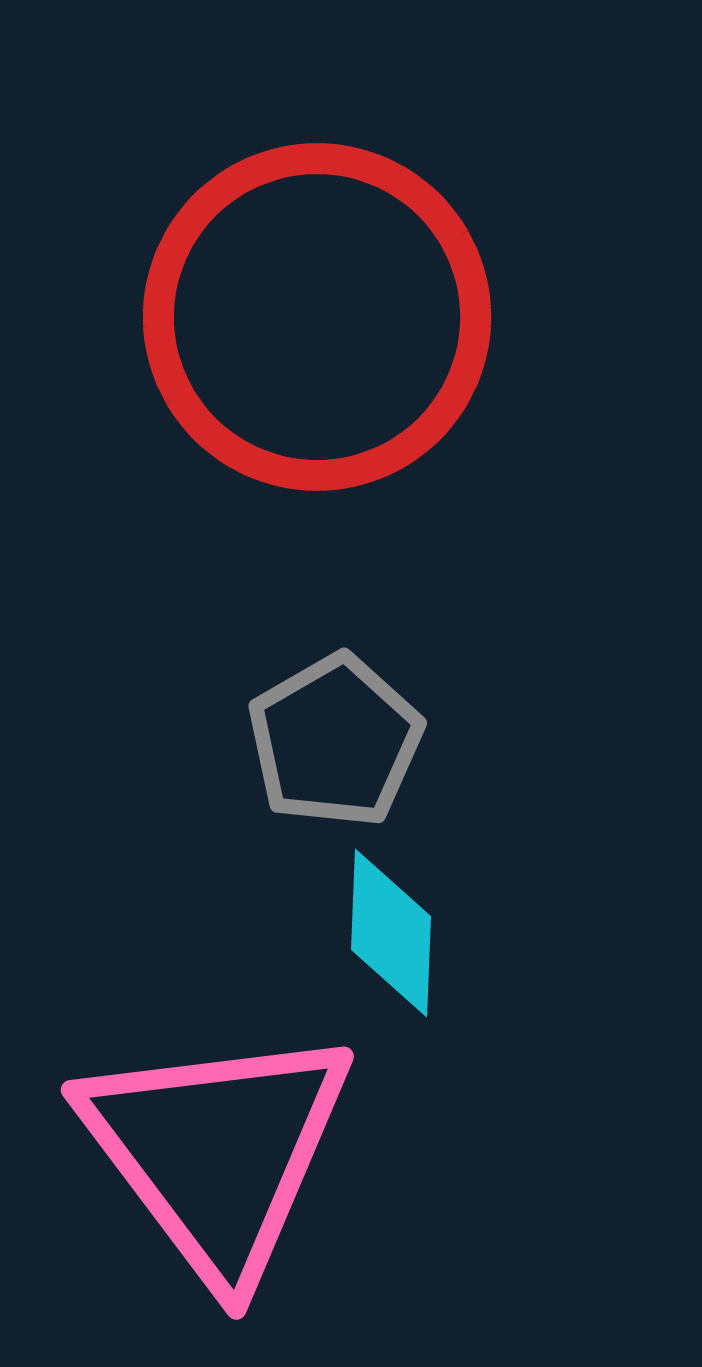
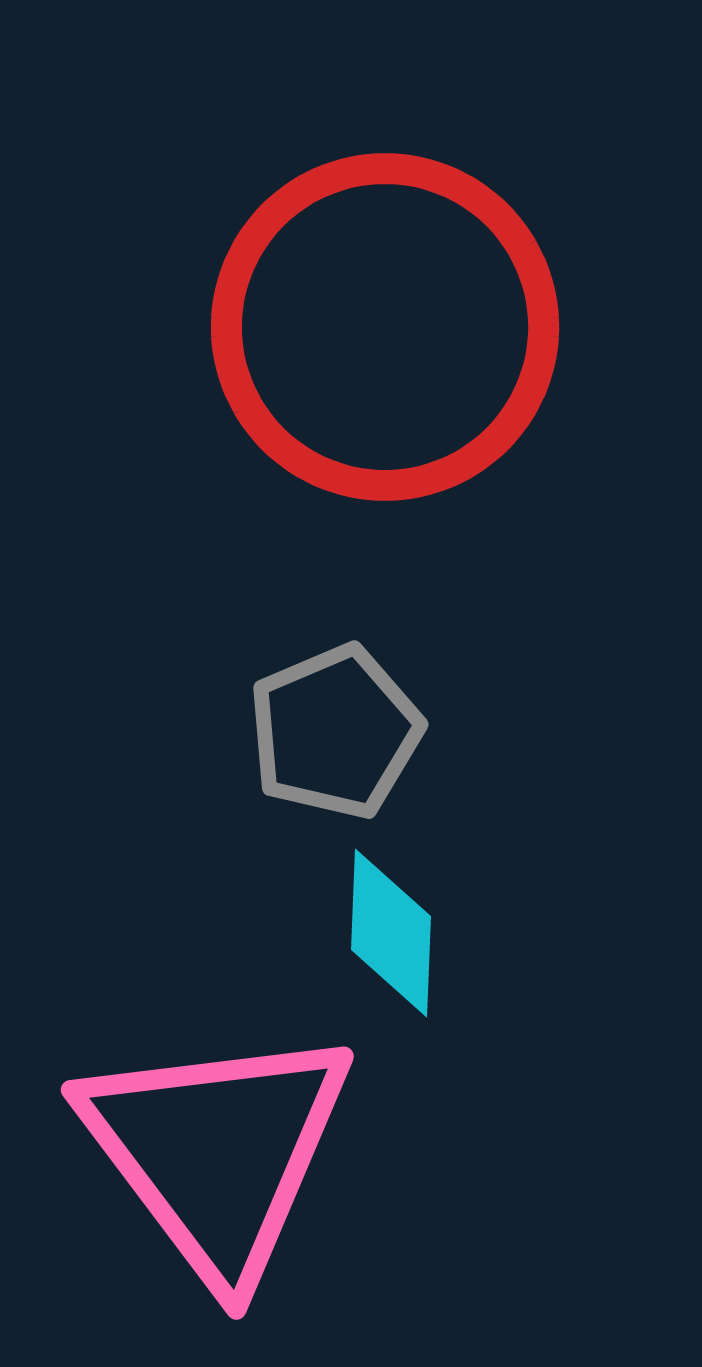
red circle: moved 68 px right, 10 px down
gray pentagon: moved 9 px up; rotated 7 degrees clockwise
